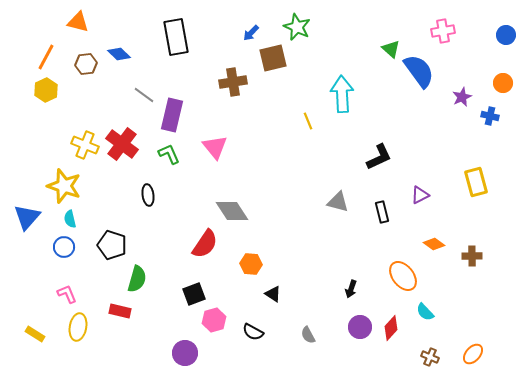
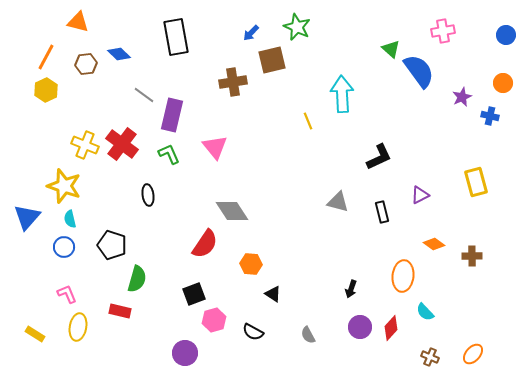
brown square at (273, 58): moved 1 px left, 2 px down
orange ellipse at (403, 276): rotated 44 degrees clockwise
